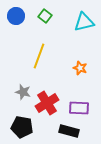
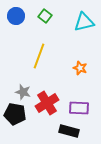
black pentagon: moved 7 px left, 13 px up
